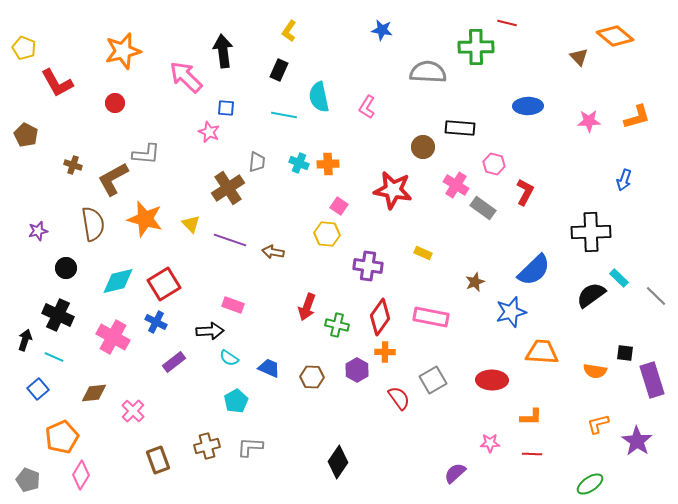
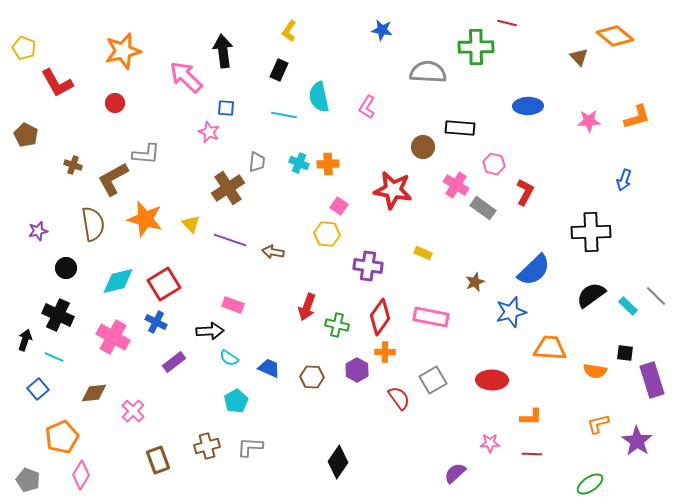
cyan rectangle at (619, 278): moved 9 px right, 28 px down
orange trapezoid at (542, 352): moved 8 px right, 4 px up
